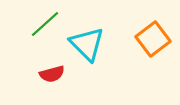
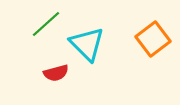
green line: moved 1 px right
red semicircle: moved 4 px right, 1 px up
